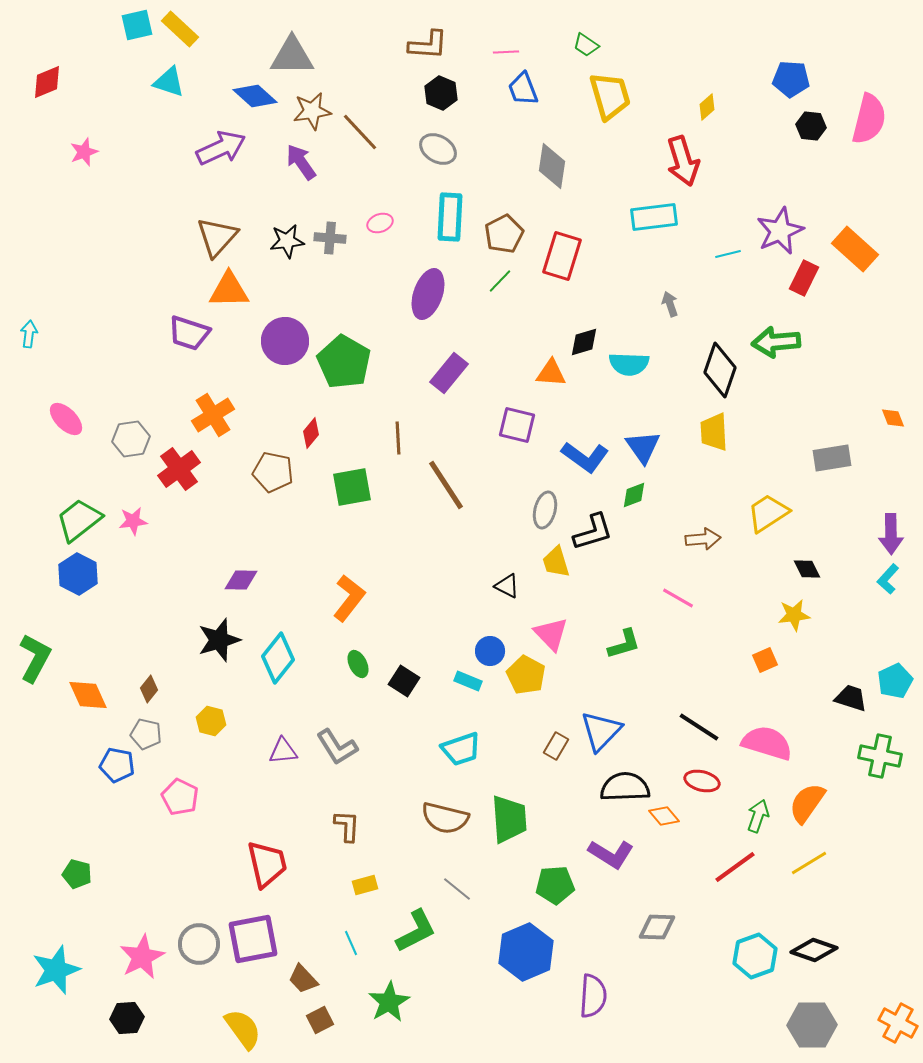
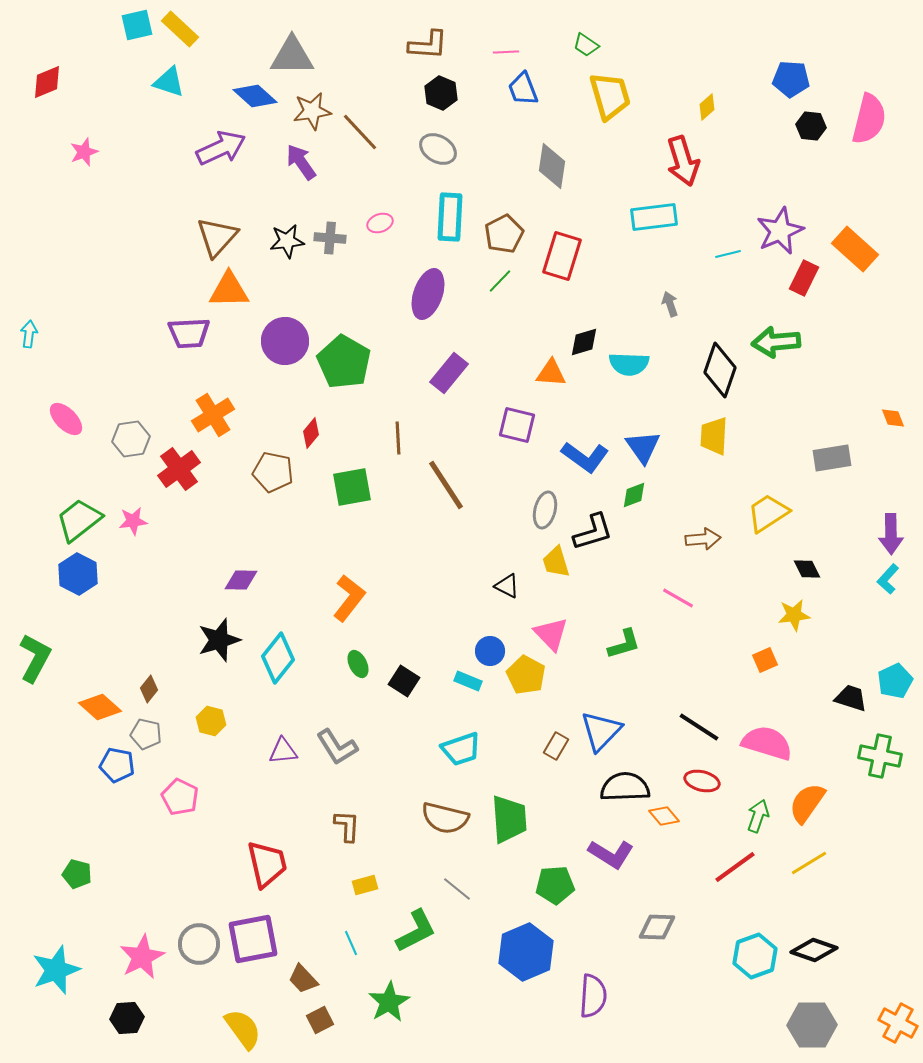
purple trapezoid at (189, 333): rotated 21 degrees counterclockwise
yellow trapezoid at (714, 432): moved 4 px down; rotated 6 degrees clockwise
orange diamond at (88, 695): moved 12 px right, 12 px down; rotated 24 degrees counterclockwise
